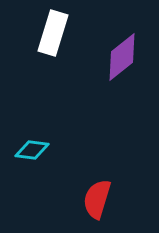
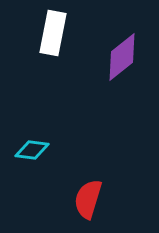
white rectangle: rotated 6 degrees counterclockwise
red semicircle: moved 9 px left
